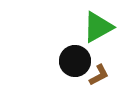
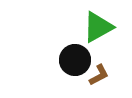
black circle: moved 1 px up
